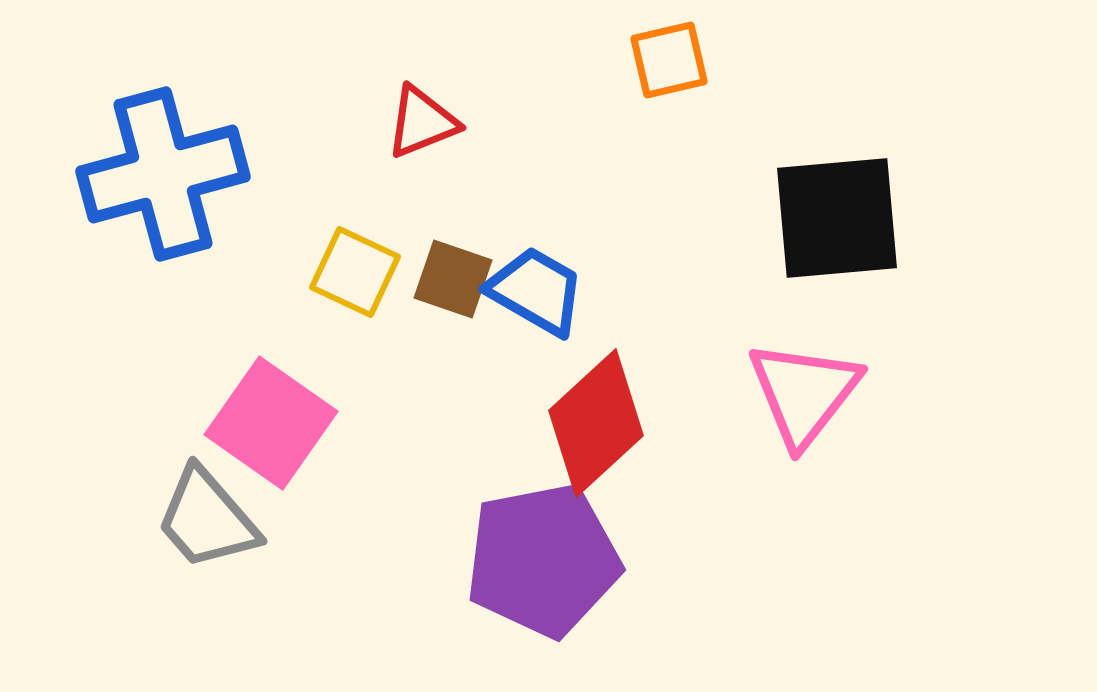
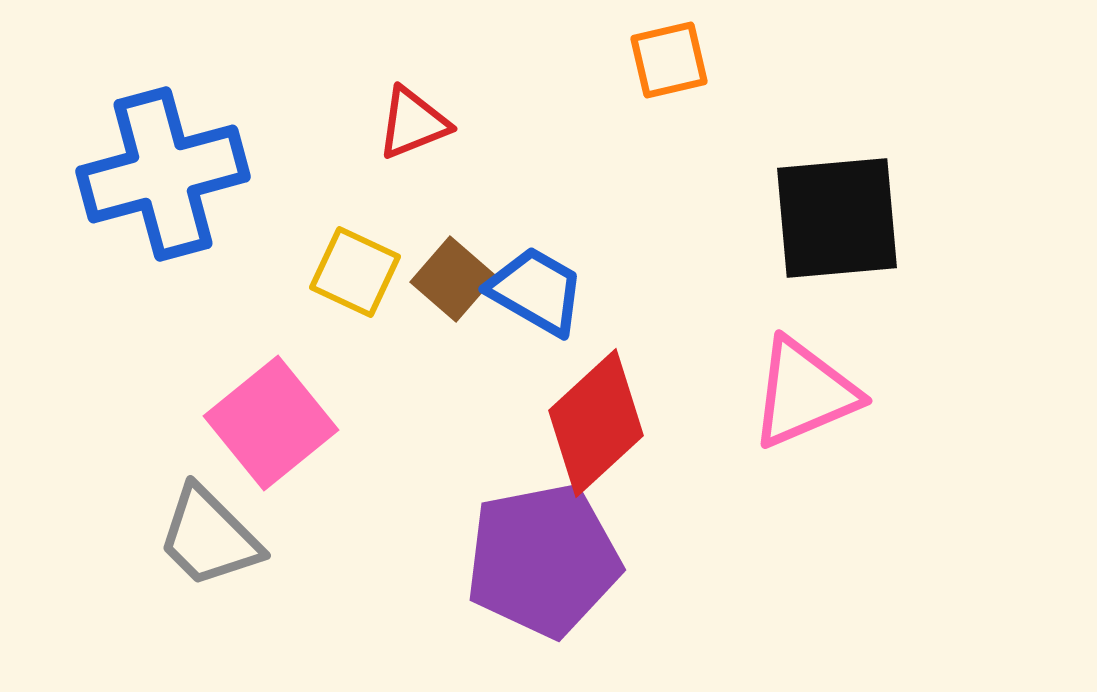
red triangle: moved 9 px left, 1 px down
brown square: rotated 22 degrees clockwise
pink triangle: rotated 29 degrees clockwise
pink square: rotated 16 degrees clockwise
gray trapezoid: moved 2 px right, 18 px down; rotated 4 degrees counterclockwise
